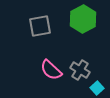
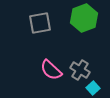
green hexagon: moved 1 px right, 1 px up; rotated 8 degrees clockwise
gray square: moved 3 px up
cyan square: moved 4 px left
